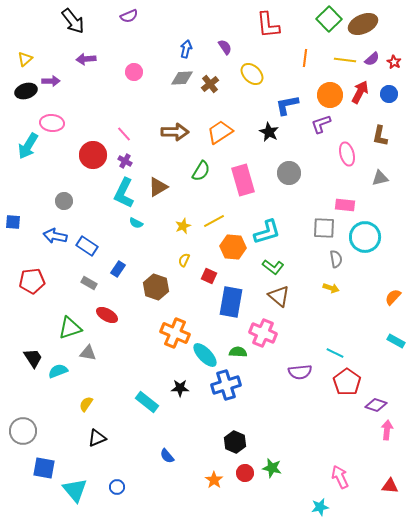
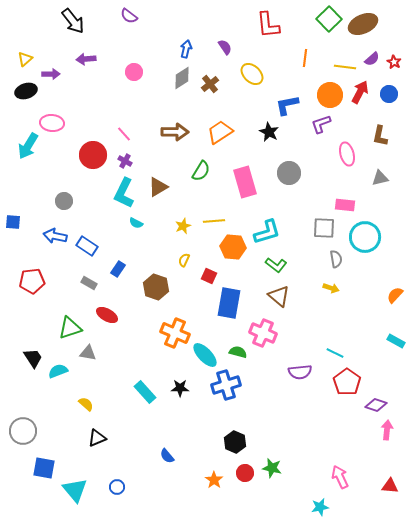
purple semicircle at (129, 16): rotated 60 degrees clockwise
yellow line at (345, 60): moved 7 px down
gray diamond at (182, 78): rotated 30 degrees counterclockwise
purple arrow at (51, 81): moved 7 px up
pink rectangle at (243, 180): moved 2 px right, 2 px down
yellow line at (214, 221): rotated 25 degrees clockwise
green L-shape at (273, 267): moved 3 px right, 2 px up
orange semicircle at (393, 297): moved 2 px right, 2 px up
blue rectangle at (231, 302): moved 2 px left, 1 px down
green semicircle at (238, 352): rotated 12 degrees clockwise
cyan rectangle at (147, 402): moved 2 px left, 10 px up; rotated 10 degrees clockwise
yellow semicircle at (86, 404): rotated 98 degrees clockwise
